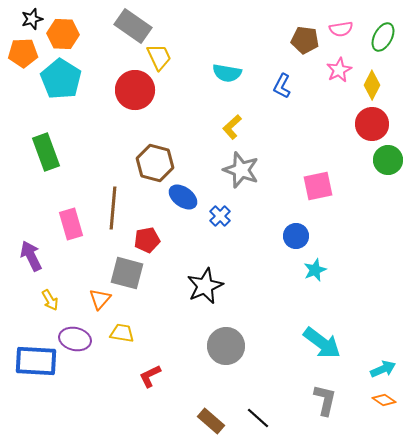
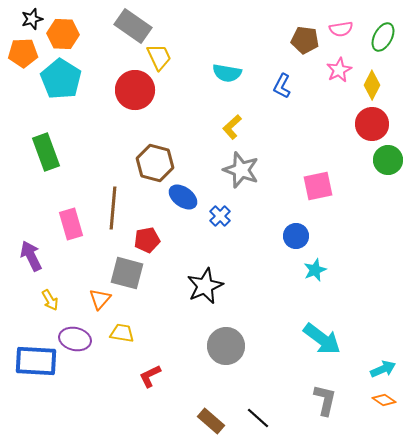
cyan arrow at (322, 343): moved 4 px up
